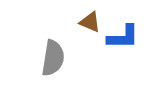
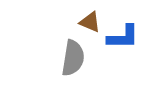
gray semicircle: moved 20 px right
